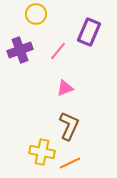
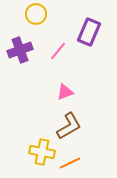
pink triangle: moved 4 px down
brown L-shape: rotated 36 degrees clockwise
